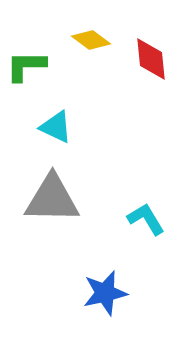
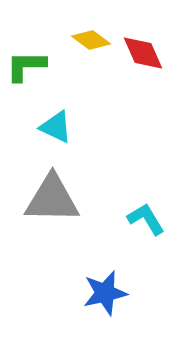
red diamond: moved 8 px left, 6 px up; rotated 18 degrees counterclockwise
